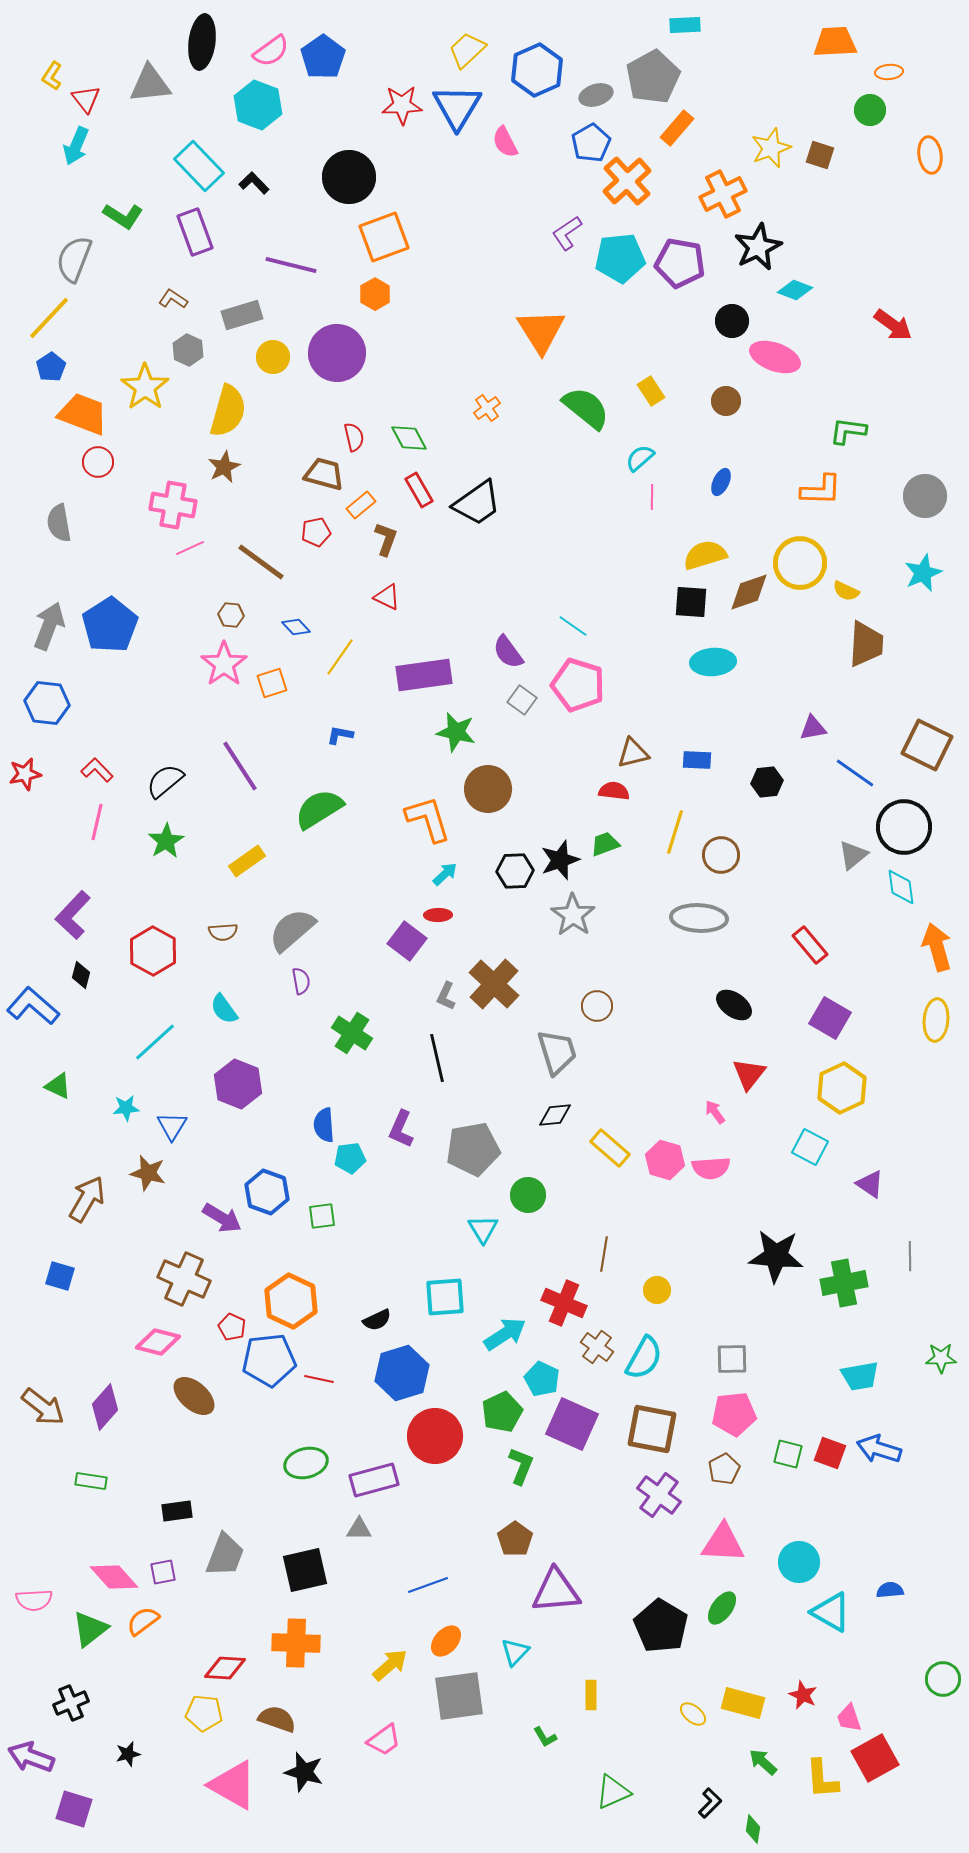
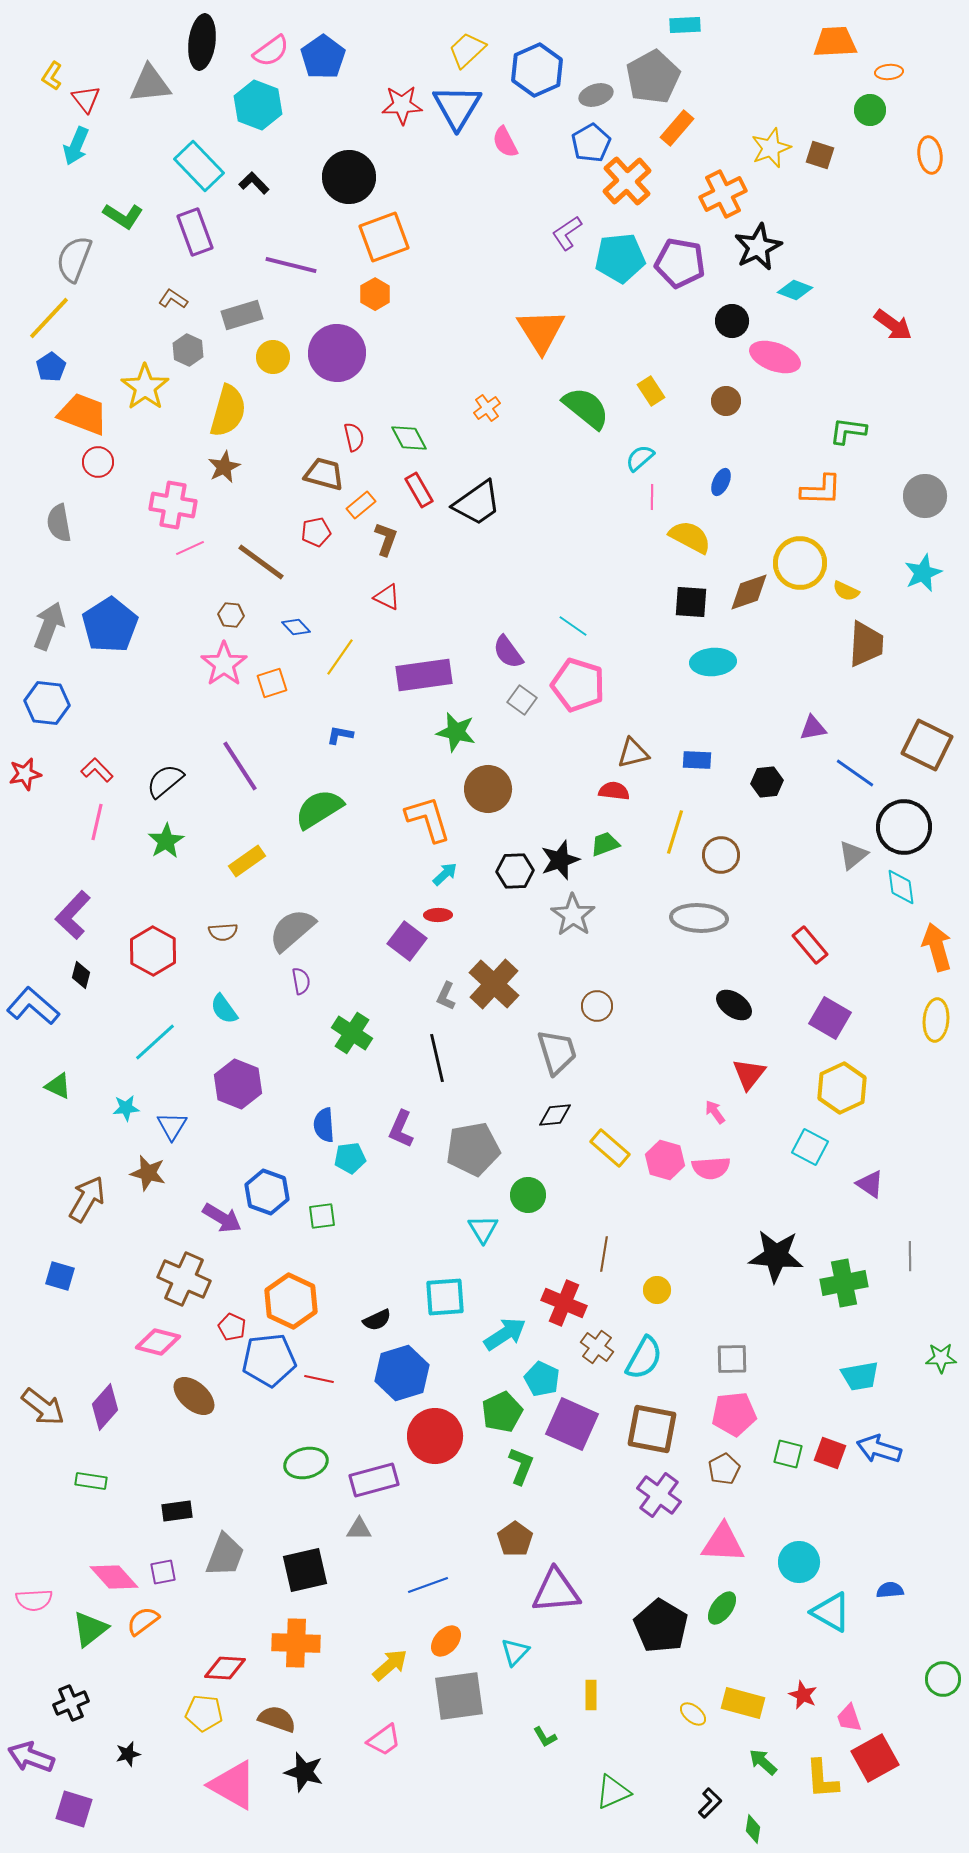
yellow semicircle at (705, 555): moved 15 px left, 18 px up; rotated 45 degrees clockwise
